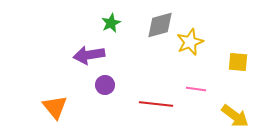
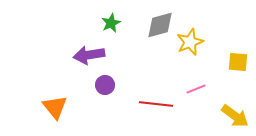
pink line: rotated 30 degrees counterclockwise
